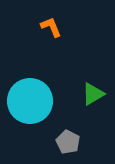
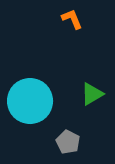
orange L-shape: moved 21 px right, 8 px up
green triangle: moved 1 px left
